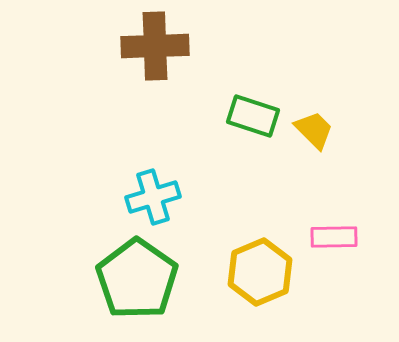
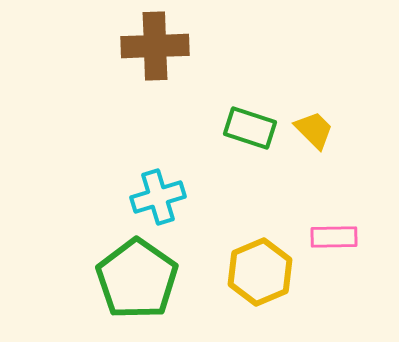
green rectangle: moved 3 px left, 12 px down
cyan cross: moved 5 px right
